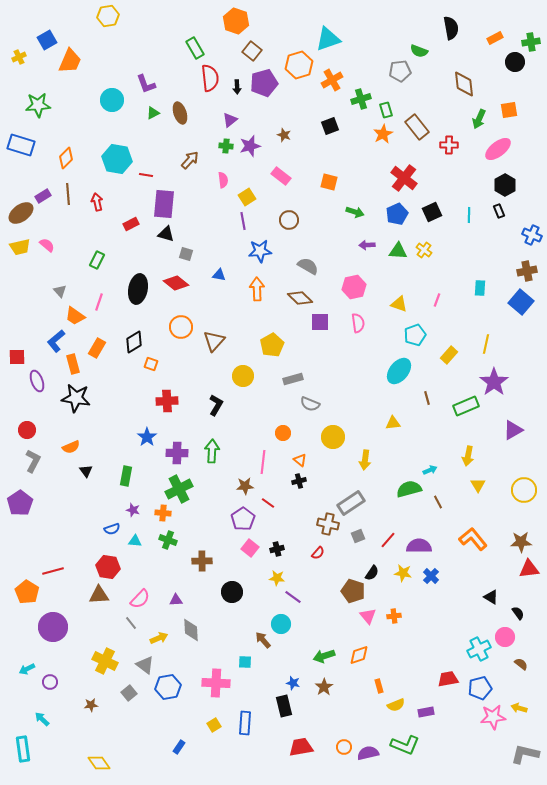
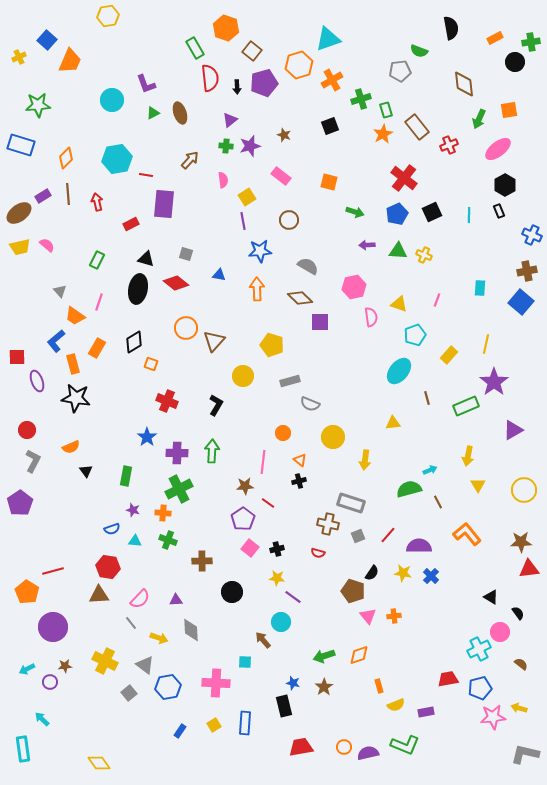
orange hexagon at (236, 21): moved 10 px left, 7 px down
blue square at (47, 40): rotated 18 degrees counterclockwise
red cross at (449, 145): rotated 24 degrees counterclockwise
cyan hexagon at (117, 159): rotated 20 degrees counterclockwise
brown ellipse at (21, 213): moved 2 px left
black triangle at (166, 234): moved 20 px left, 25 px down
yellow cross at (424, 250): moved 5 px down; rotated 14 degrees counterclockwise
pink semicircle at (358, 323): moved 13 px right, 6 px up
orange circle at (181, 327): moved 5 px right, 1 px down
yellow pentagon at (272, 345): rotated 25 degrees counterclockwise
gray rectangle at (293, 379): moved 3 px left, 2 px down
red cross at (167, 401): rotated 25 degrees clockwise
gray rectangle at (351, 503): rotated 52 degrees clockwise
orange L-shape at (473, 539): moved 6 px left, 5 px up
red line at (388, 540): moved 5 px up
red semicircle at (318, 553): rotated 64 degrees clockwise
cyan circle at (281, 624): moved 2 px up
pink circle at (505, 637): moved 5 px left, 5 px up
yellow arrow at (159, 638): rotated 42 degrees clockwise
brown star at (91, 705): moved 26 px left, 39 px up
blue rectangle at (179, 747): moved 1 px right, 16 px up
